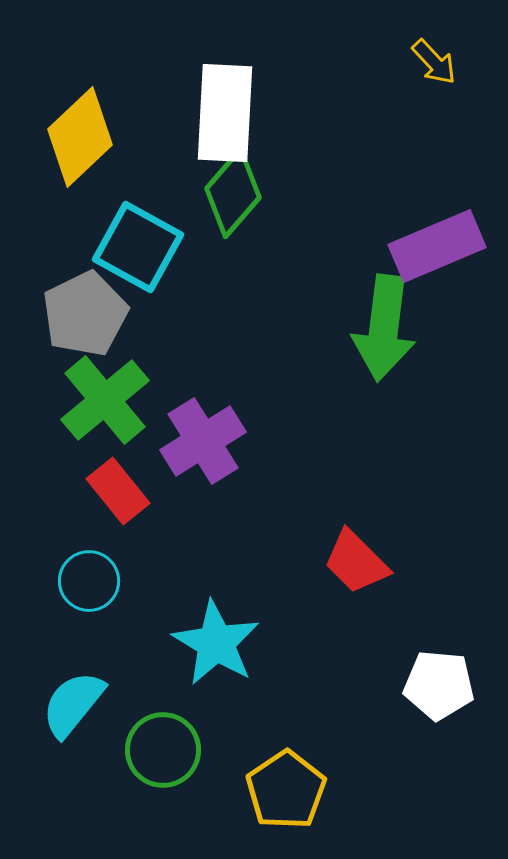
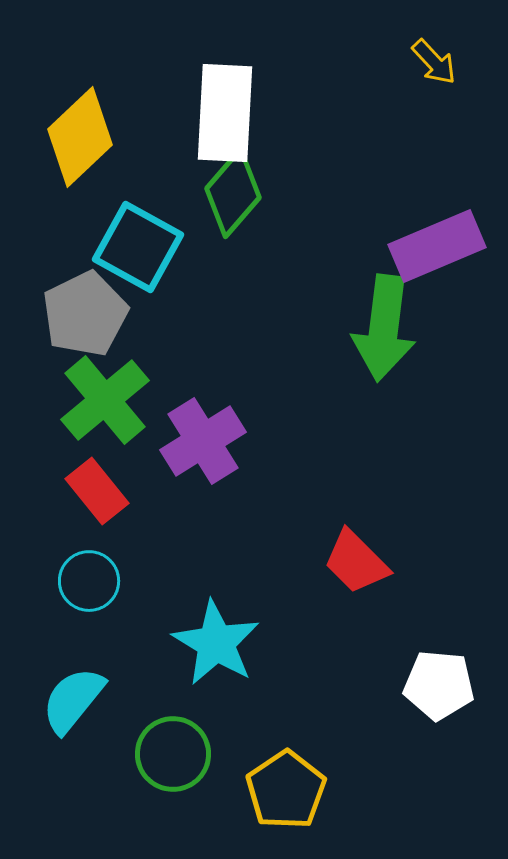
red rectangle: moved 21 px left
cyan semicircle: moved 4 px up
green circle: moved 10 px right, 4 px down
